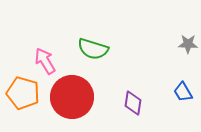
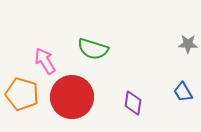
orange pentagon: moved 1 px left, 1 px down
